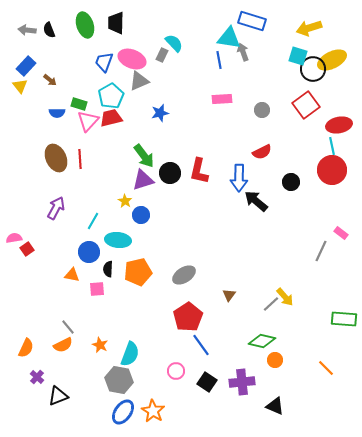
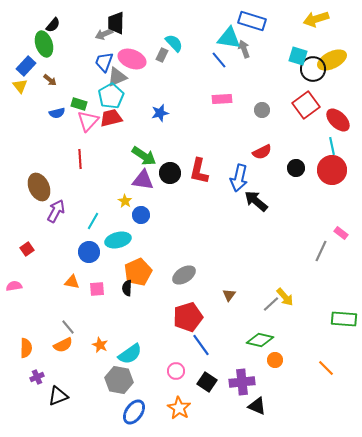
green ellipse at (85, 25): moved 41 px left, 19 px down
yellow arrow at (309, 28): moved 7 px right, 9 px up
gray arrow at (27, 30): moved 77 px right, 4 px down; rotated 30 degrees counterclockwise
black semicircle at (49, 30): moved 4 px right, 5 px up; rotated 119 degrees counterclockwise
gray arrow at (243, 52): moved 1 px right, 3 px up
blue line at (219, 60): rotated 30 degrees counterclockwise
gray triangle at (139, 81): moved 22 px left, 4 px up
blue semicircle at (57, 113): rotated 14 degrees counterclockwise
red ellipse at (339, 125): moved 1 px left, 5 px up; rotated 55 degrees clockwise
green arrow at (144, 156): rotated 20 degrees counterclockwise
brown ellipse at (56, 158): moved 17 px left, 29 px down
blue arrow at (239, 178): rotated 12 degrees clockwise
purple triangle at (143, 180): rotated 25 degrees clockwise
black circle at (291, 182): moved 5 px right, 14 px up
purple arrow at (56, 208): moved 3 px down
pink semicircle at (14, 238): moved 48 px down
cyan ellipse at (118, 240): rotated 20 degrees counterclockwise
black semicircle at (108, 269): moved 19 px right, 19 px down
orange pentagon at (138, 272): rotated 12 degrees counterclockwise
orange triangle at (72, 275): moved 7 px down
red pentagon at (188, 317): rotated 16 degrees clockwise
green diamond at (262, 341): moved 2 px left, 1 px up
orange semicircle at (26, 348): rotated 24 degrees counterclockwise
cyan semicircle at (130, 354): rotated 35 degrees clockwise
purple cross at (37, 377): rotated 24 degrees clockwise
black triangle at (275, 406): moved 18 px left
orange star at (153, 411): moved 26 px right, 3 px up
blue ellipse at (123, 412): moved 11 px right
